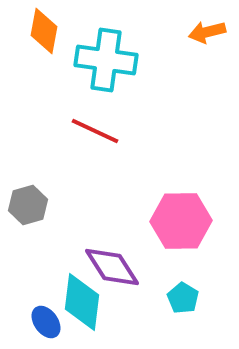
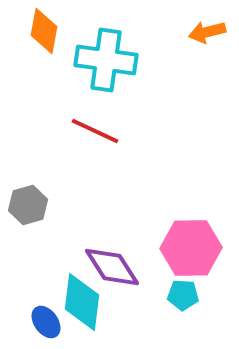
pink hexagon: moved 10 px right, 27 px down
cyan pentagon: moved 3 px up; rotated 28 degrees counterclockwise
